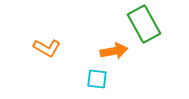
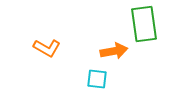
green rectangle: rotated 21 degrees clockwise
